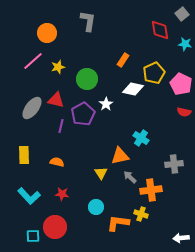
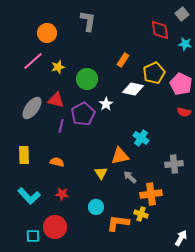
orange cross: moved 4 px down
white arrow: rotated 126 degrees clockwise
